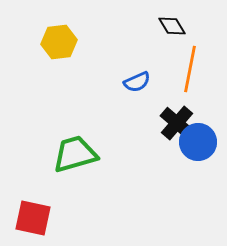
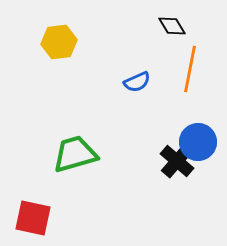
black cross: moved 38 px down
